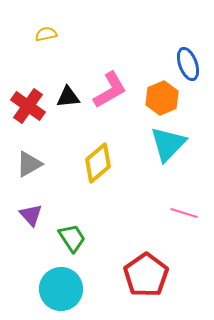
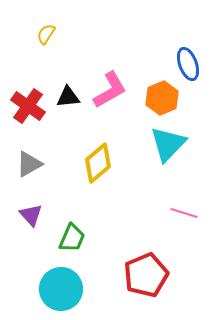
yellow semicircle: rotated 45 degrees counterclockwise
green trapezoid: rotated 56 degrees clockwise
red pentagon: rotated 12 degrees clockwise
